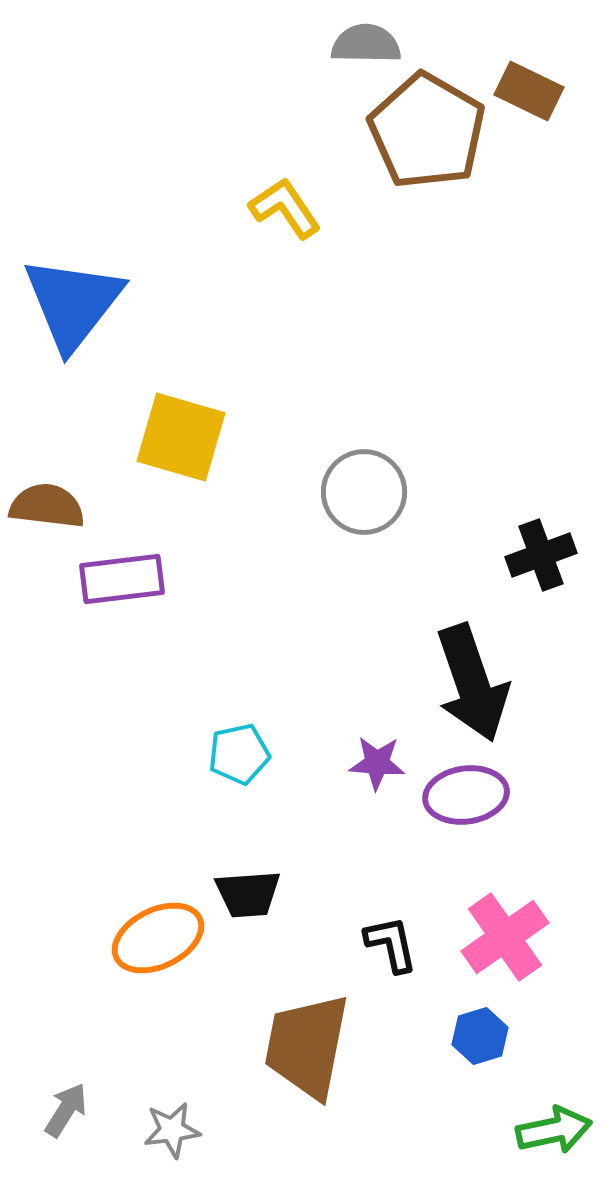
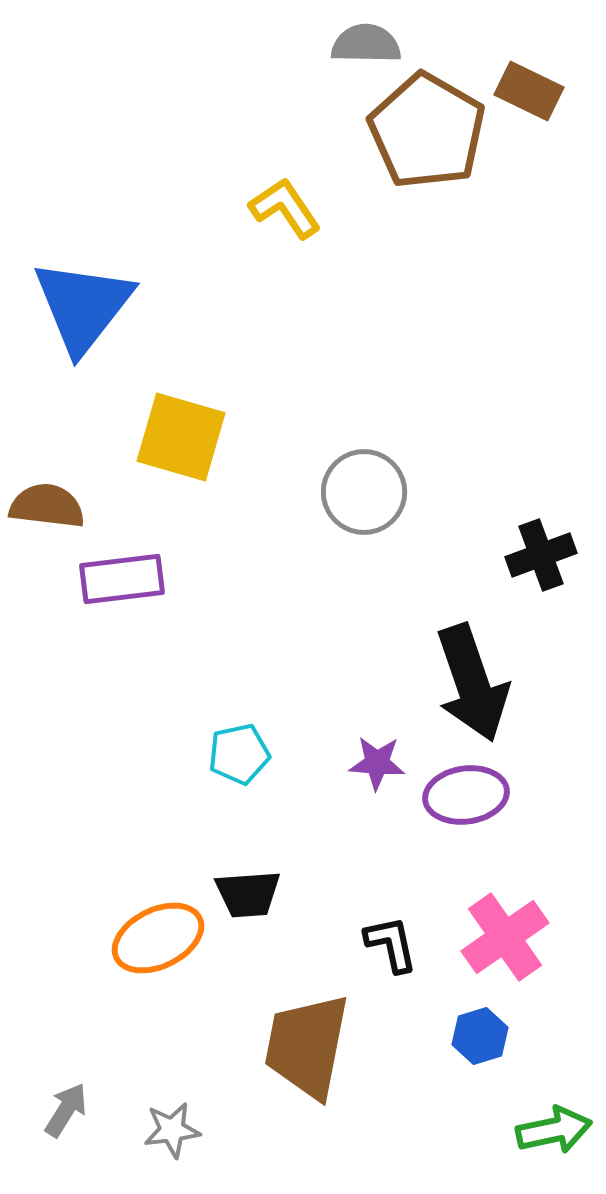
blue triangle: moved 10 px right, 3 px down
